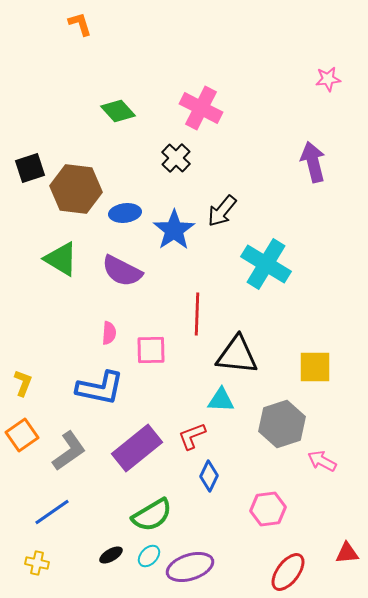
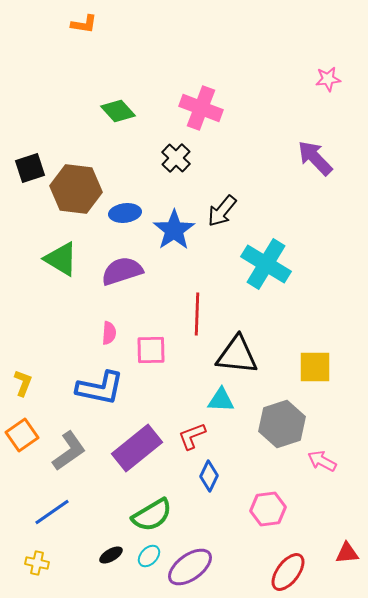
orange L-shape: moved 4 px right; rotated 116 degrees clockwise
pink cross: rotated 6 degrees counterclockwise
purple arrow: moved 2 px right, 4 px up; rotated 30 degrees counterclockwise
purple semicircle: rotated 135 degrees clockwise
purple ellipse: rotated 18 degrees counterclockwise
